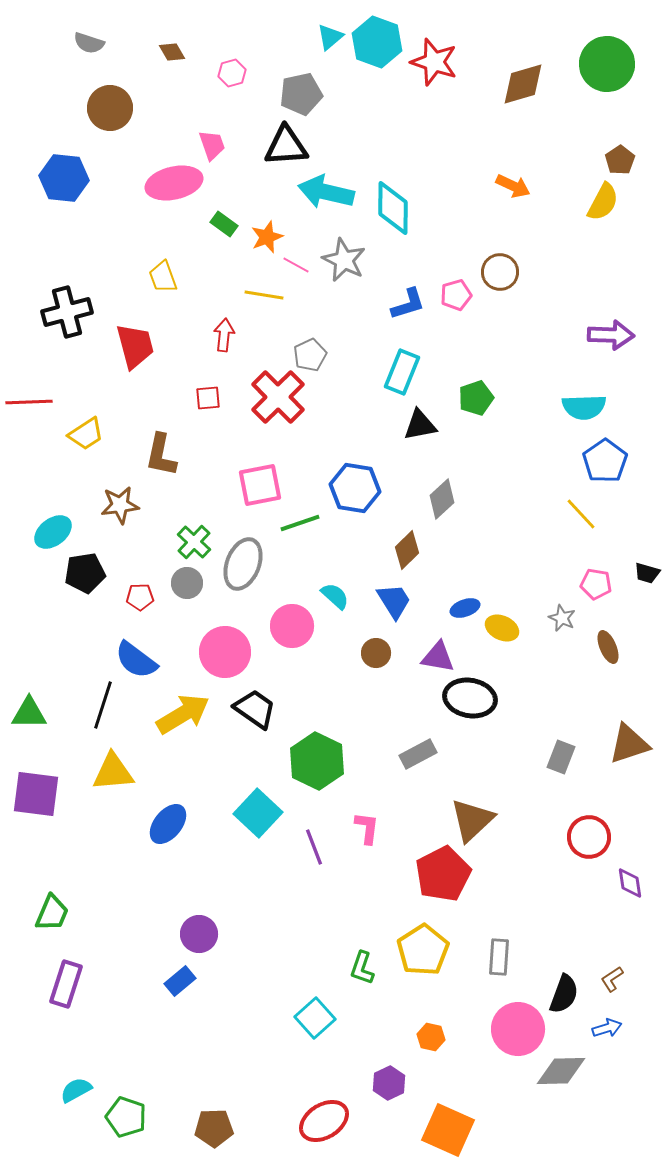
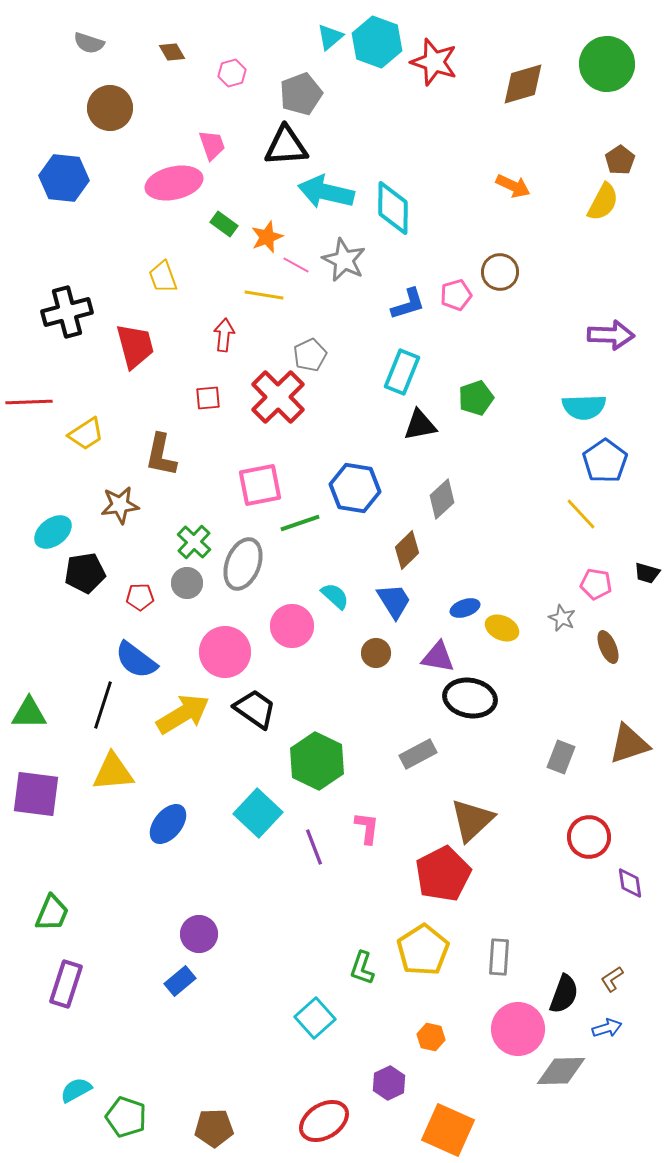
gray pentagon at (301, 94): rotated 9 degrees counterclockwise
